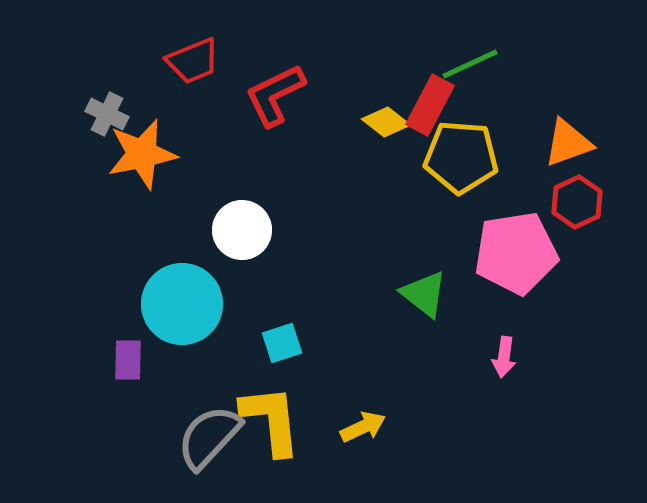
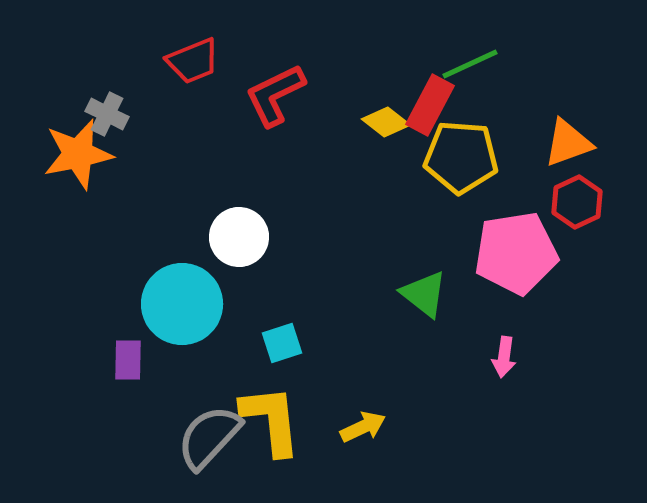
orange star: moved 64 px left
white circle: moved 3 px left, 7 px down
